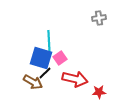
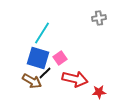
cyan line: moved 7 px left, 9 px up; rotated 35 degrees clockwise
blue square: moved 3 px left
brown arrow: moved 1 px left, 1 px up
